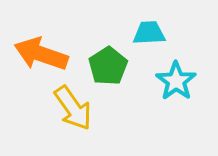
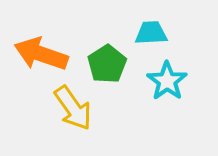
cyan trapezoid: moved 2 px right
green pentagon: moved 1 px left, 2 px up
cyan star: moved 9 px left
